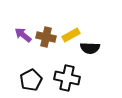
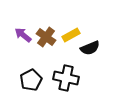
brown cross: rotated 24 degrees clockwise
black semicircle: rotated 24 degrees counterclockwise
black cross: moved 1 px left
